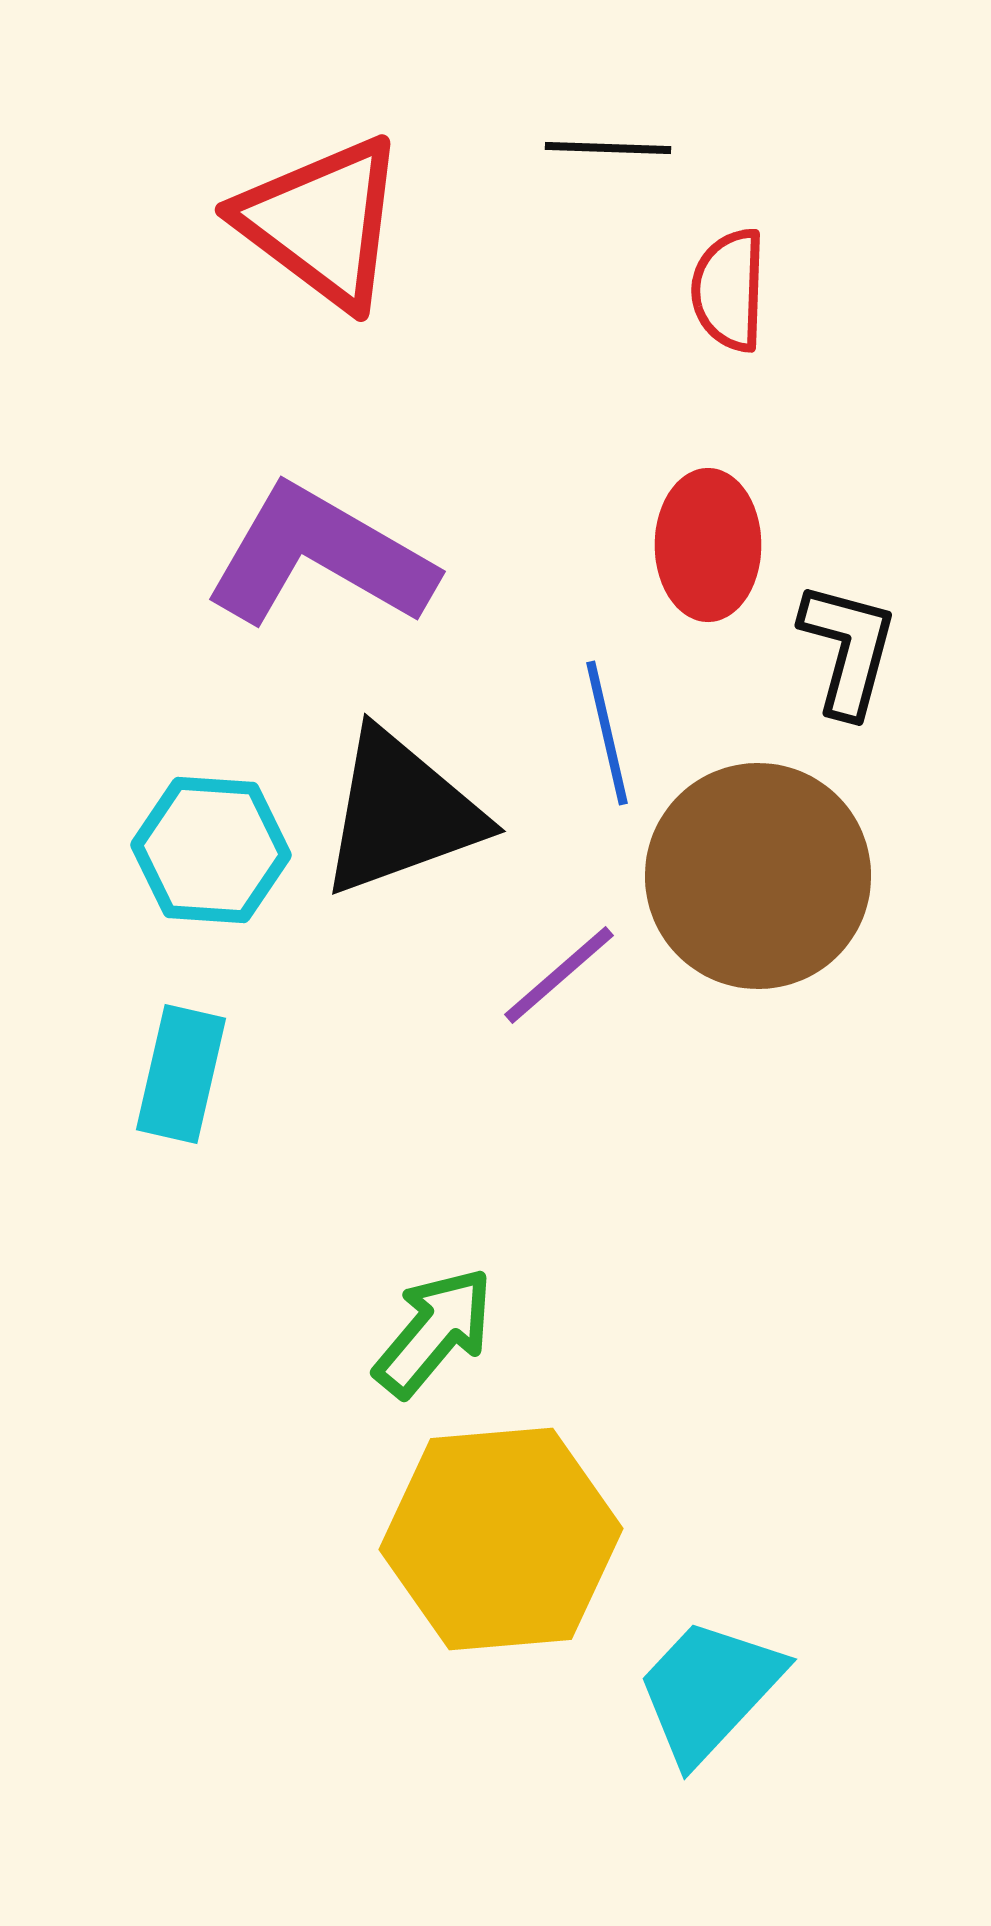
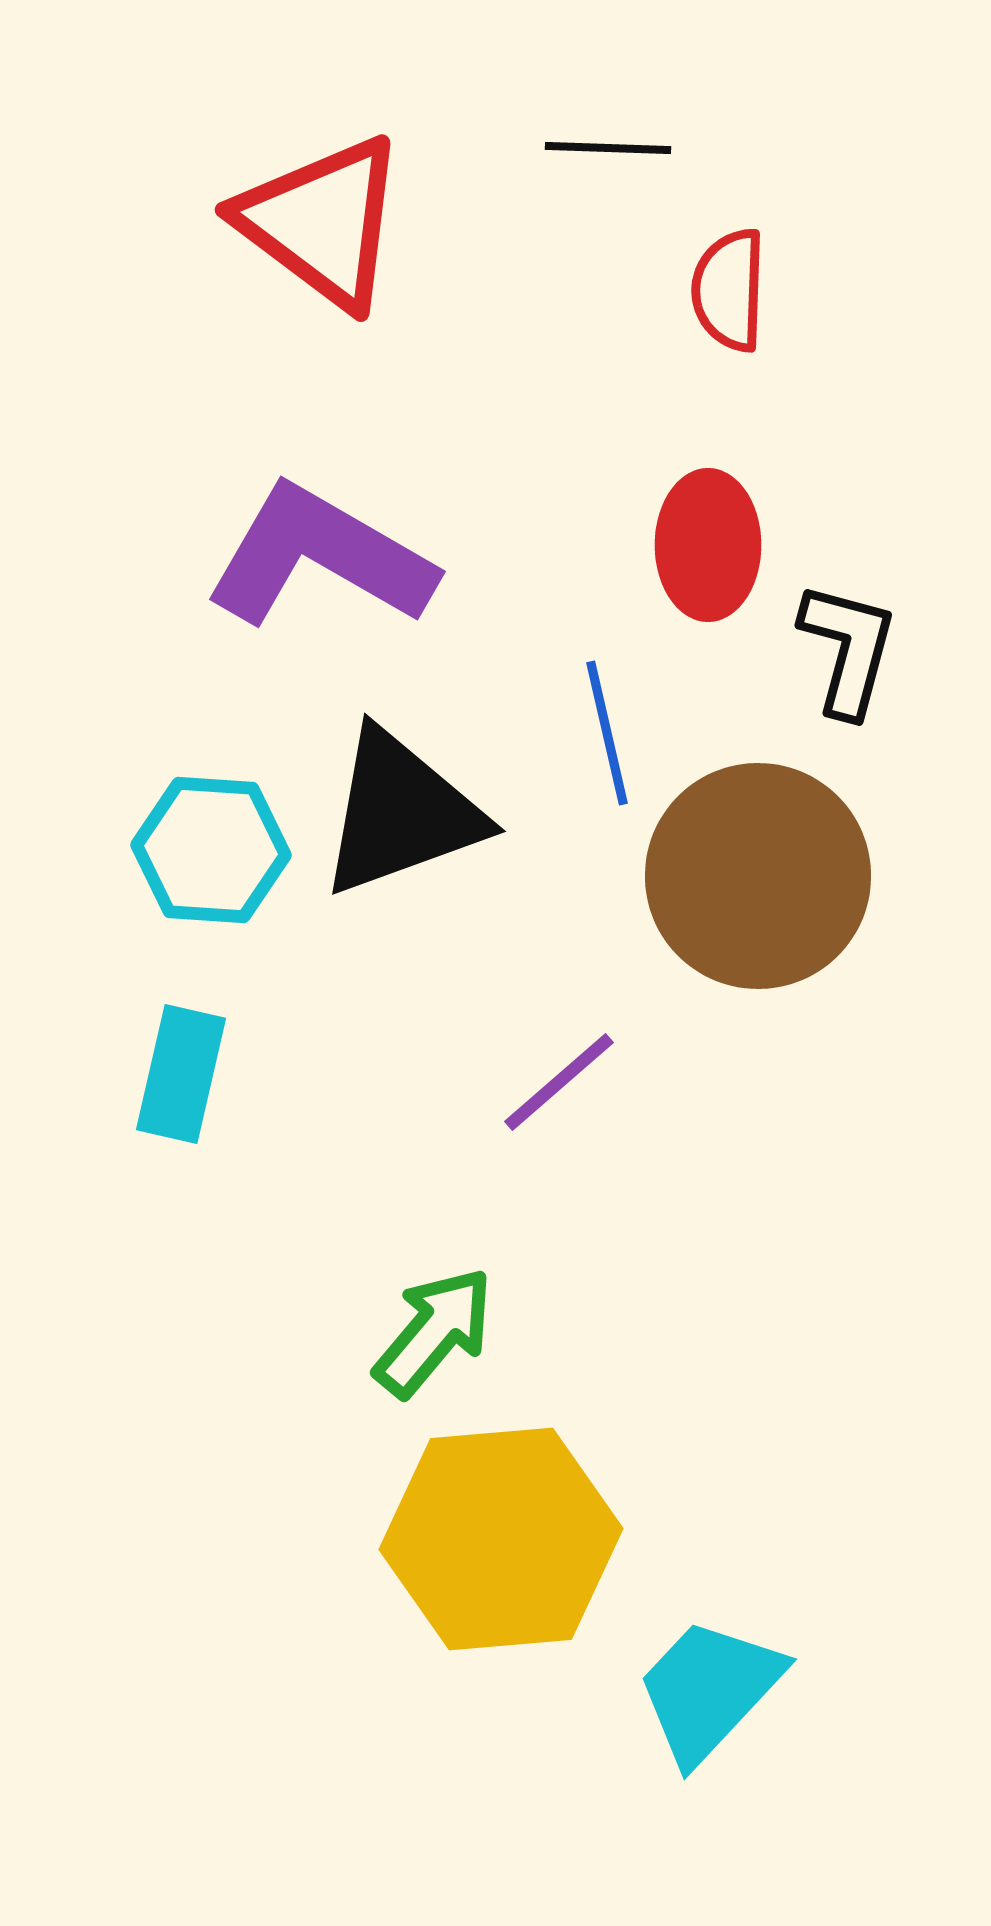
purple line: moved 107 px down
